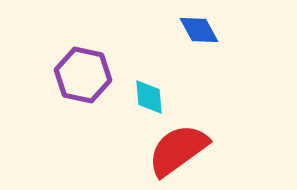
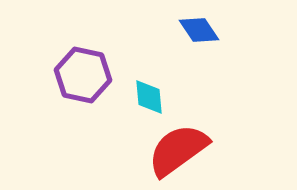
blue diamond: rotated 6 degrees counterclockwise
